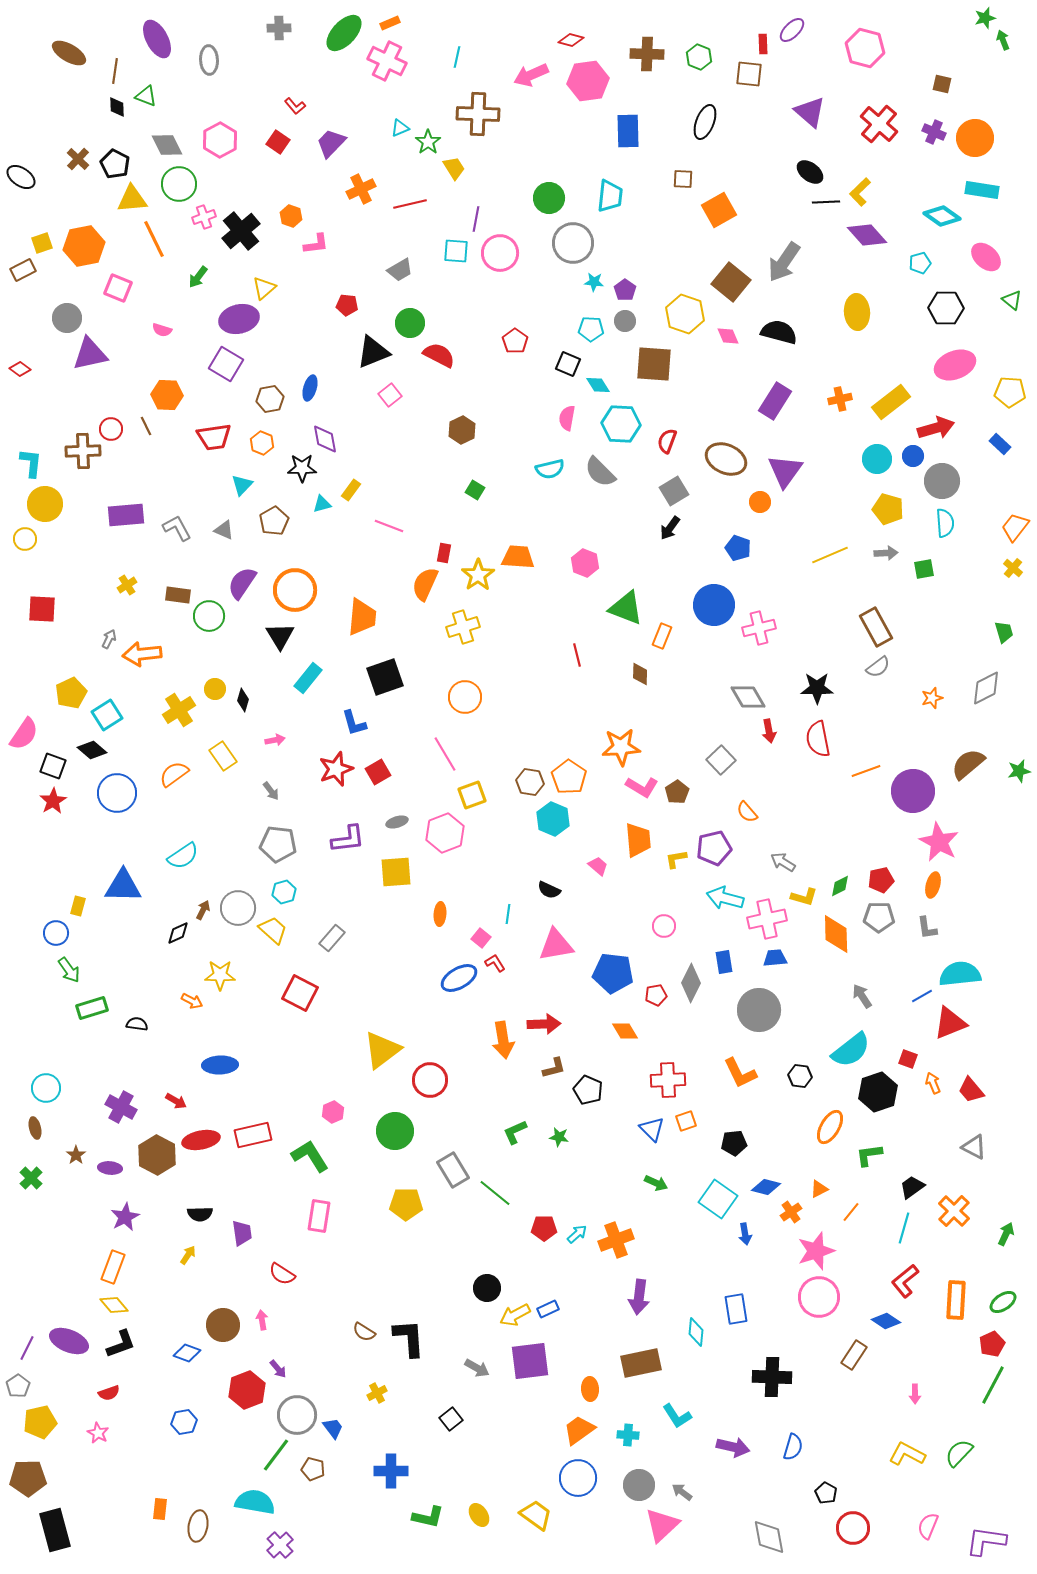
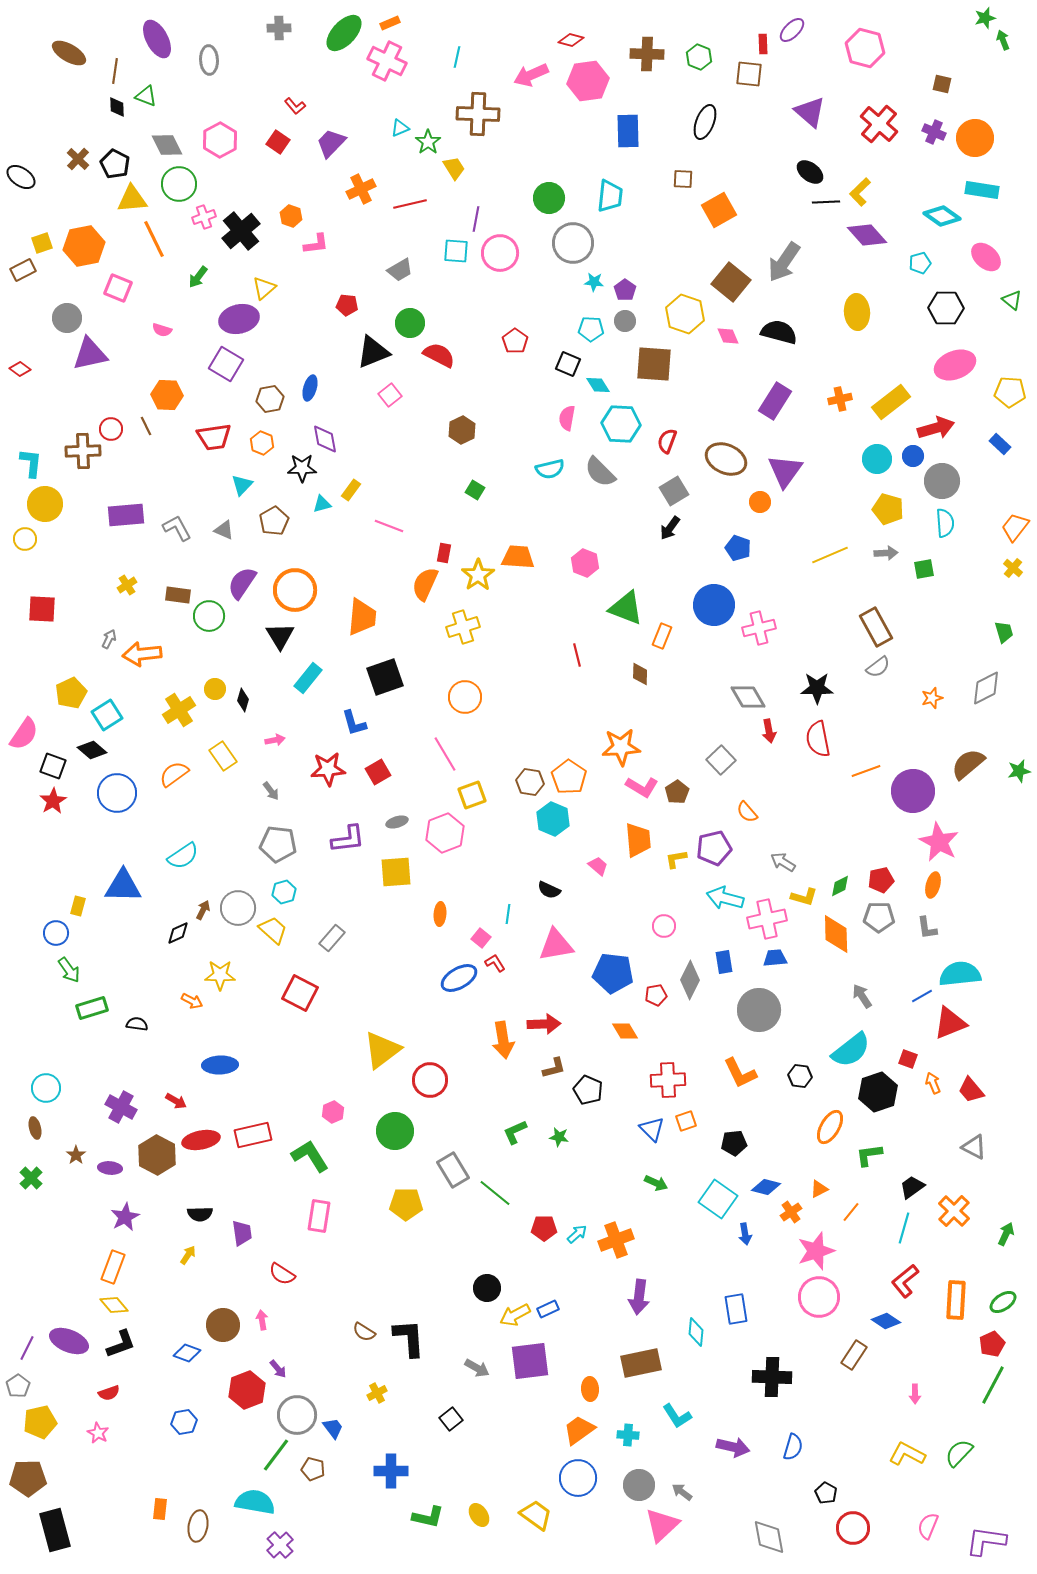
red star at (336, 769): moved 8 px left; rotated 16 degrees clockwise
gray diamond at (691, 983): moved 1 px left, 3 px up
